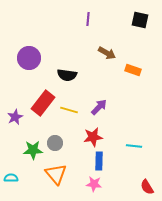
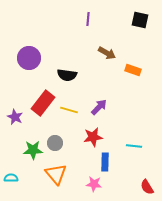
purple star: rotated 21 degrees counterclockwise
blue rectangle: moved 6 px right, 1 px down
